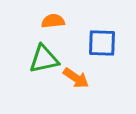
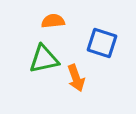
blue square: rotated 16 degrees clockwise
orange arrow: rotated 36 degrees clockwise
